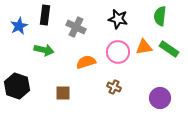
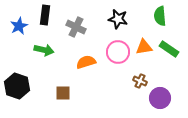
green semicircle: rotated 12 degrees counterclockwise
brown cross: moved 26 px right, 6 px up
